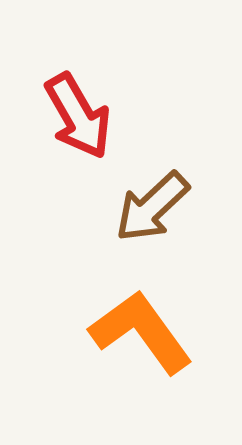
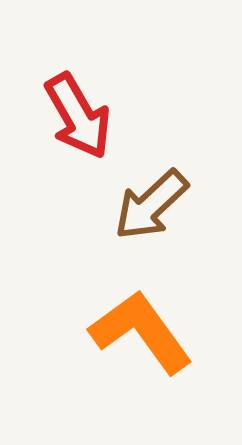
brown arrow: moved 1 px left, 2 px up
